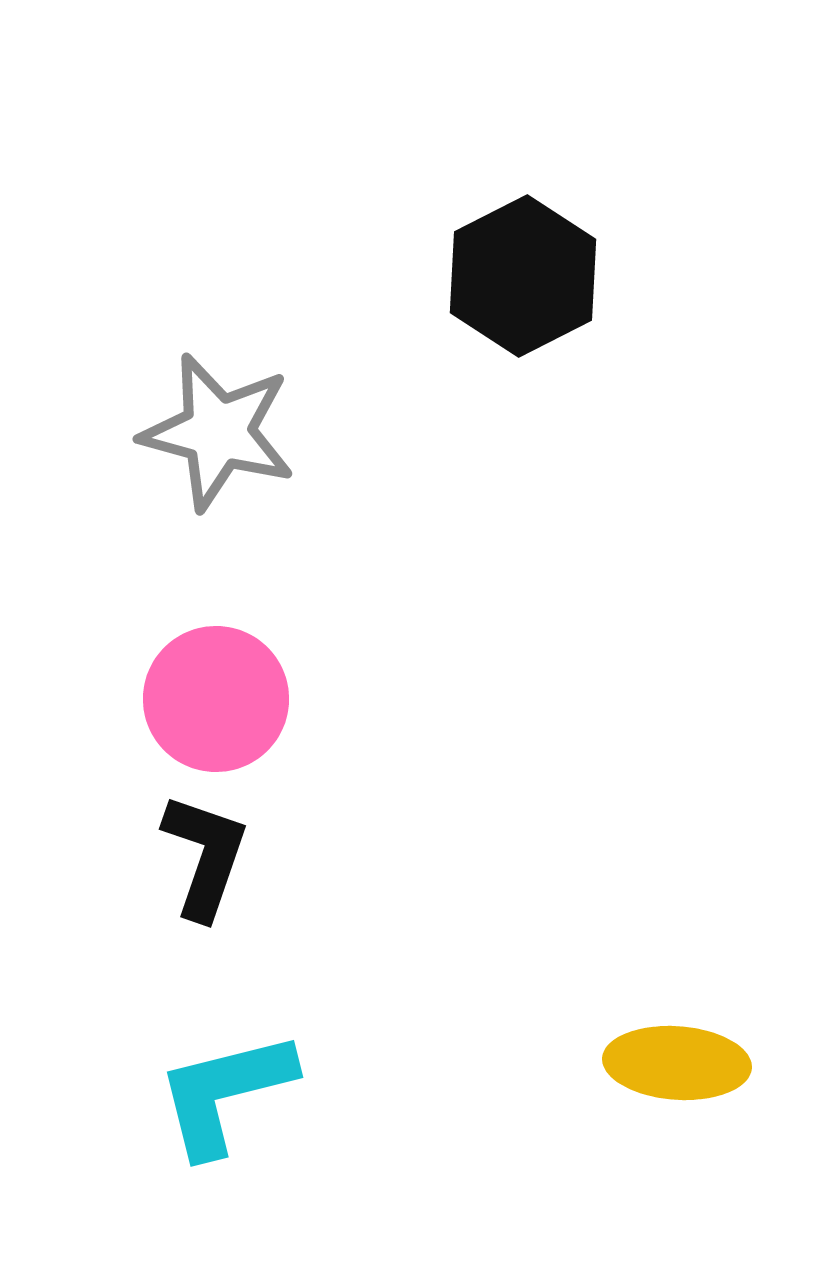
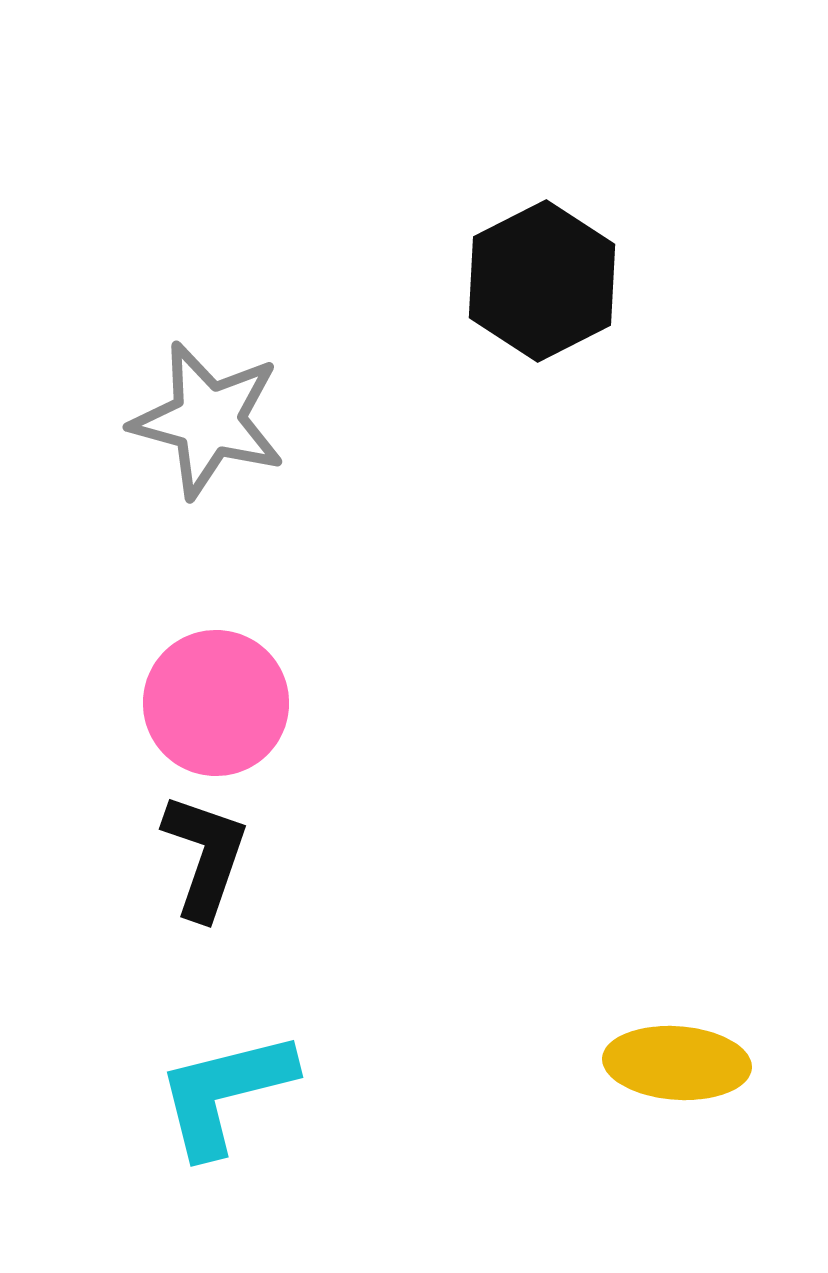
black hexagon: moved 19 px right, 5 px down
gray star: moved 10 px left, 12 px up
pink circle: moved 4 px down
